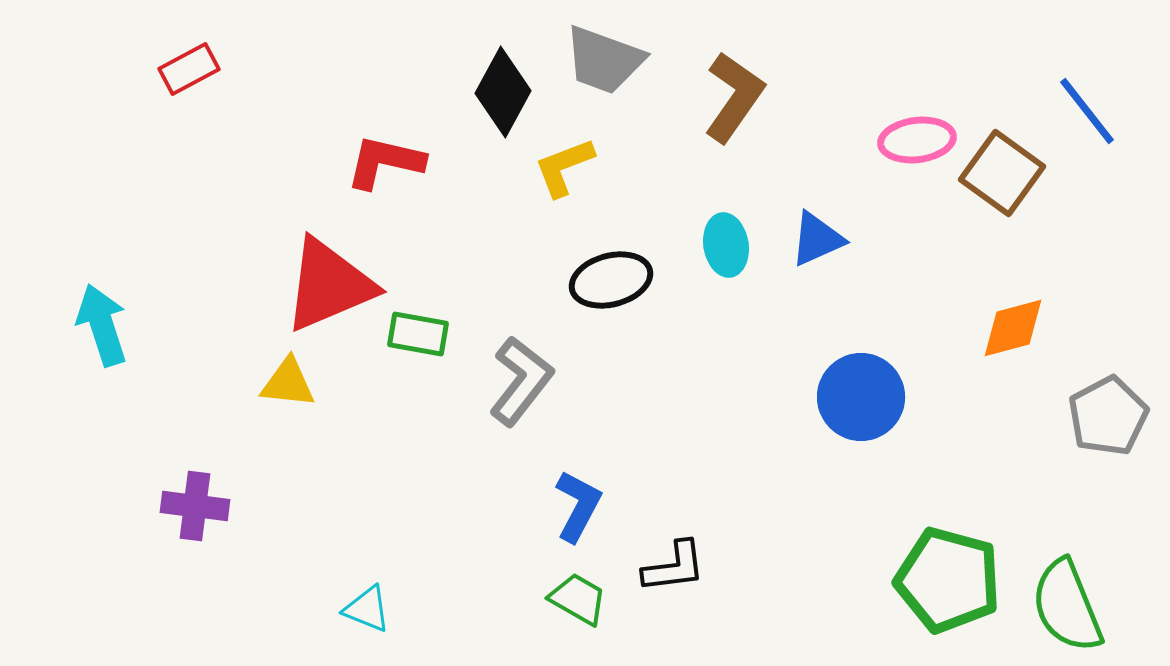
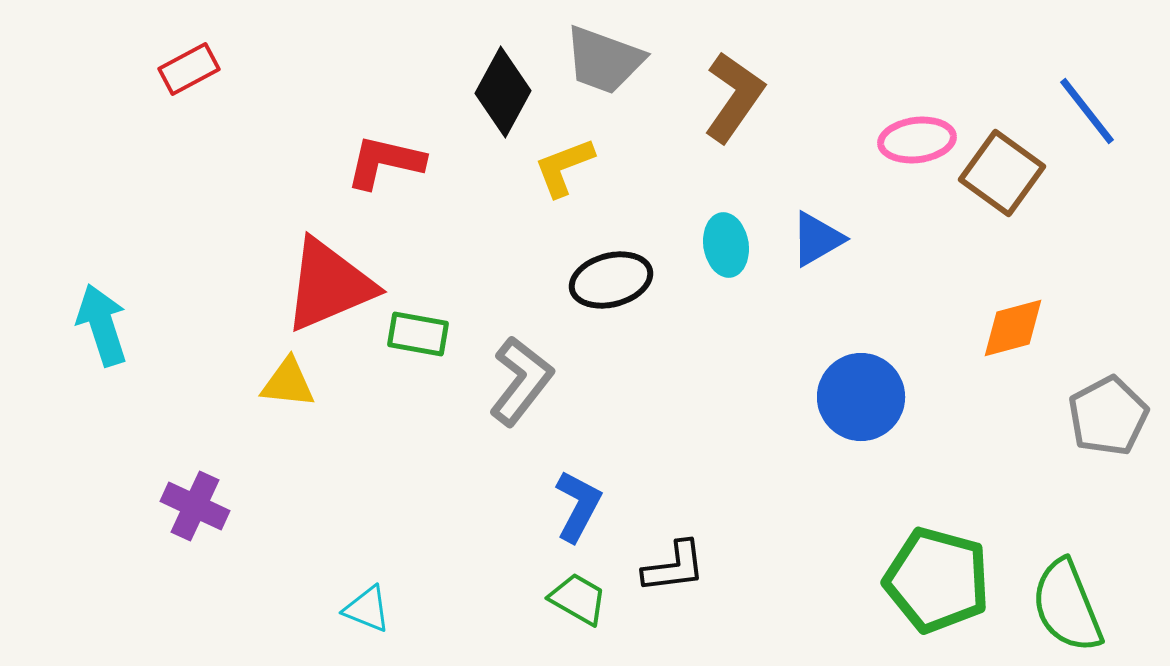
blue triangle: rotated 6 degrees counterclockwise
purple cross: rotated 18 degrees clockwise
green pentagon: moved 11 px left
